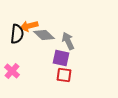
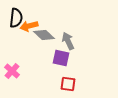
black semicircle: moved 1 px left, 16 px up
red square: moved 4 px right, 9 px down
